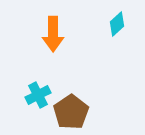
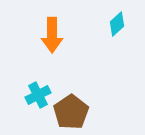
orange arrow: moved 1 px left, 1 px down
